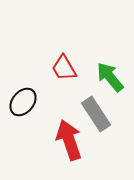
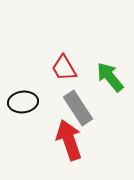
black ellipse: rotated 44 degrees clockwise
gray rectangle: moved 18 px left, 6 px up
